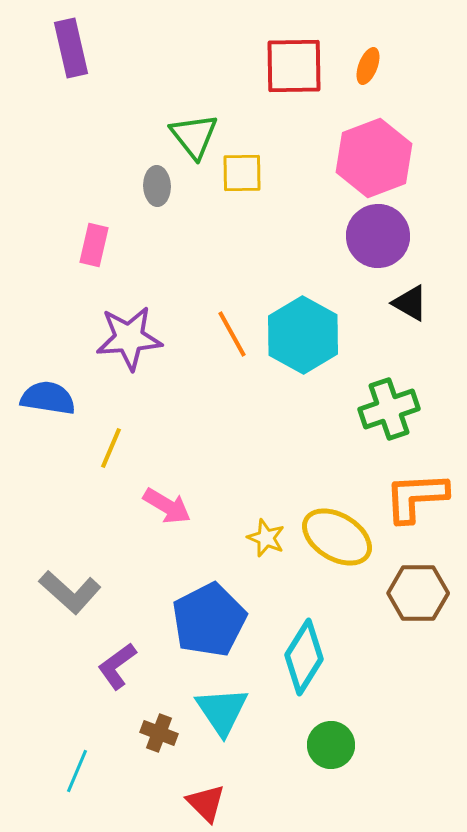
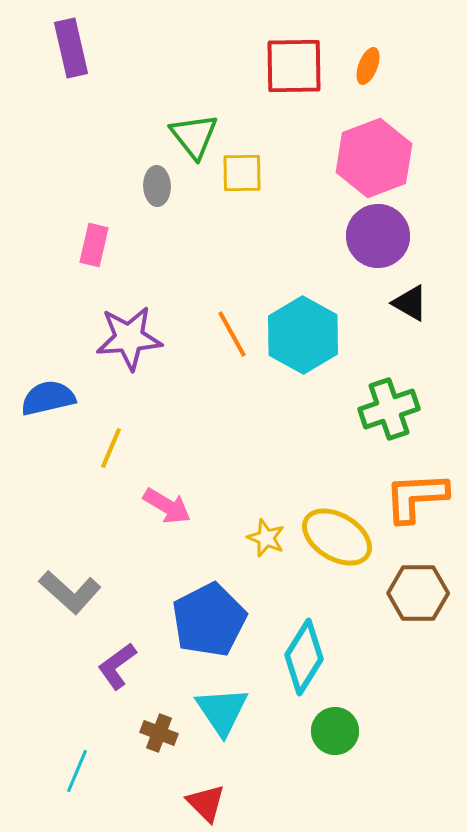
blue semicircle: rotated 22 degrees counterclockwise
green circle: moved 4 px right, 14 px up
